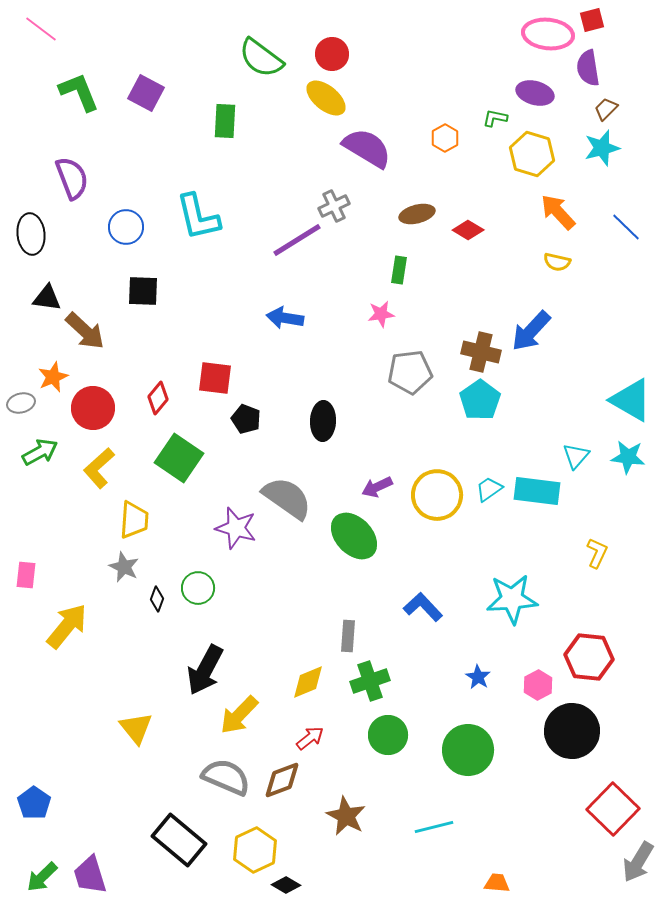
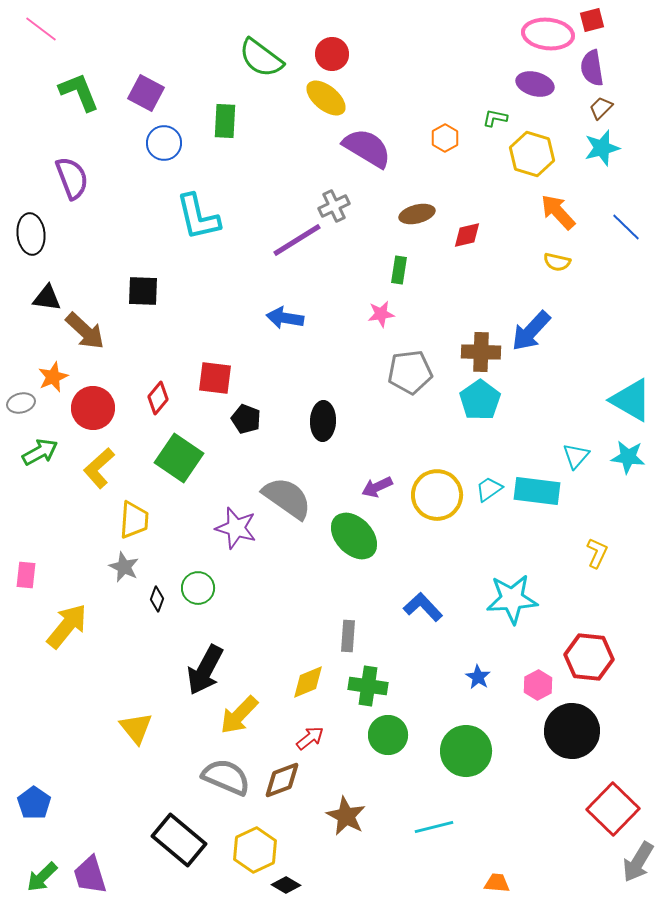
purple semicircle at (588, 68): moved 4 px right
purple ellipse at (535, 93): moved 9 px up
brown trapezoid at (606, 109): moved 5 px left, 1 px up
blue circle at (126, 227): moved 38 px right, 84 px up
red diamond at (468, 230): moved 1 px left, 5 px down; rotated 44 degrees counterclockwise
brown cross at (481, 352): rotated 12 degrees counterclockwise
green cross at (370, 681): moved 2 px left, 5 px down; rotated 27 degrees clockwise
green circle at (468, 750): moved 2 px left, 1 px down
